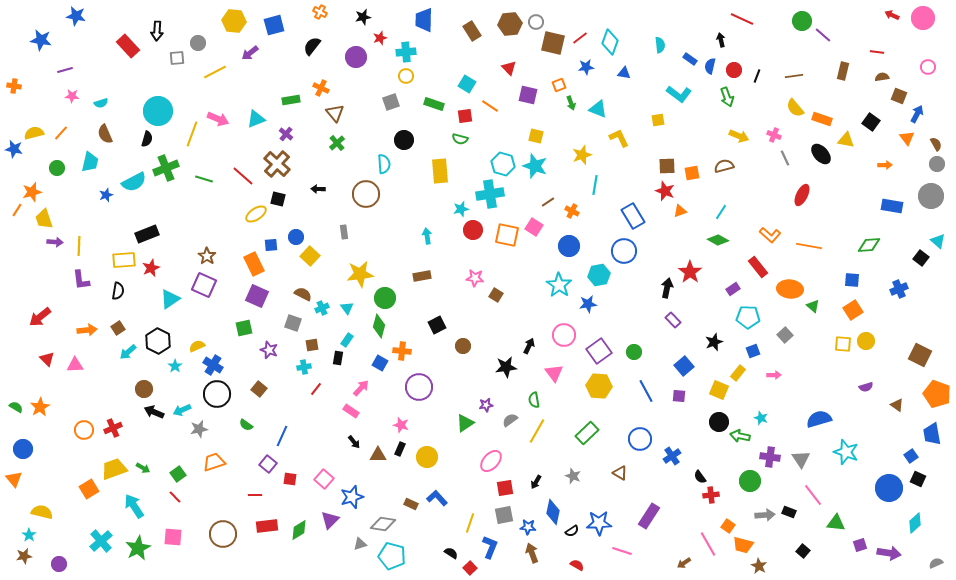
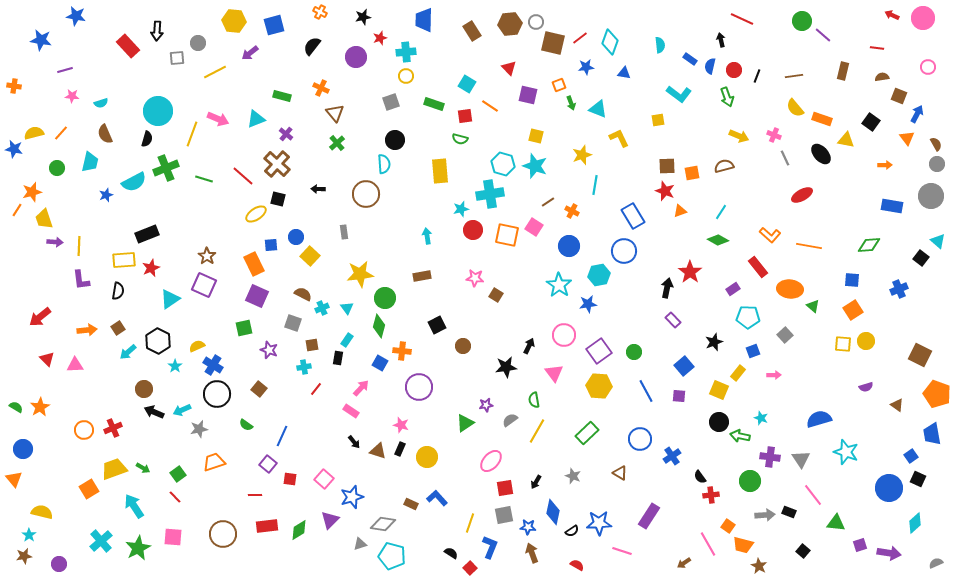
red line at (877, 52): moved 4 px up
green rectangle at (291, 100): moved 9 px left, 4 px up; rotated 24 degrees clockwise
black circle at (404, 140): moved 9 px left
red ellipse at (802, 195): rotated 35 degrees clockwise
brown triangle at (378, 455): moved 4 px up; rotated 18 degrees clockwise
